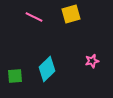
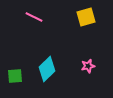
yellow square: moved 15 px right, 3 px down
pink star: moved 4 px left, 5 px down
